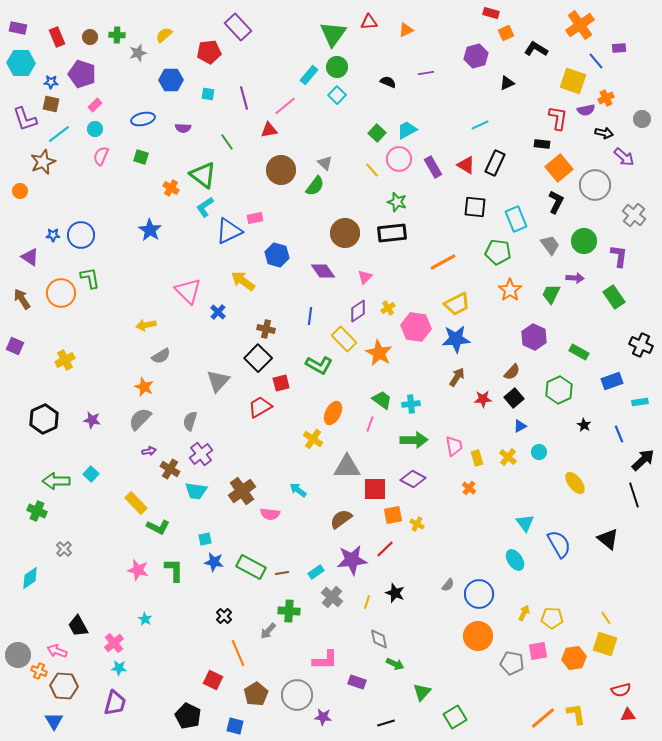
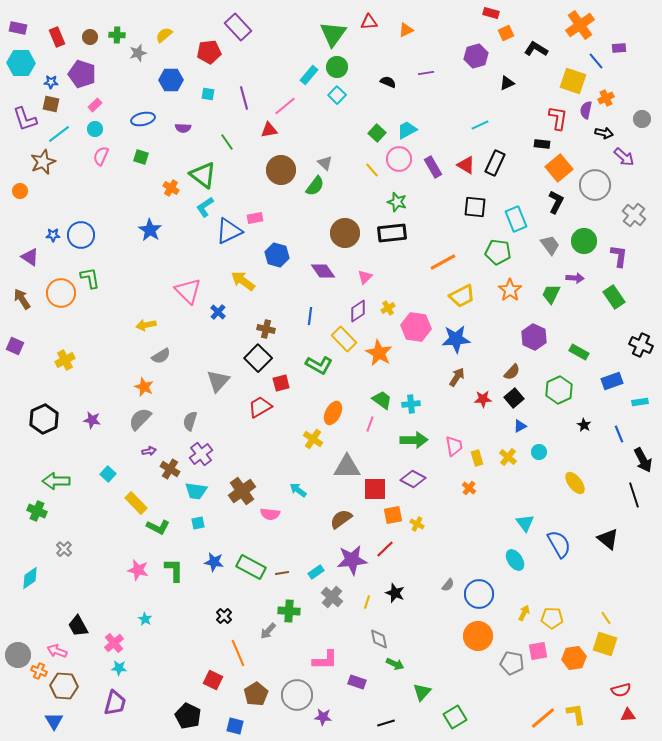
purple semicircle at (586, 110): rotated 114 degrees clockwise
yellow trapezoid at (457, 304): moved 5 px right, 8 px up
black arrow at (643, 460): rotated 105 degrees clockwise
cyan square at (91, 474): moved 17 px right
cyan square at (205, 539): moved 7 px left, 16 px up
